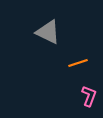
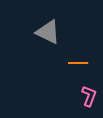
orange line: rotated 18 degrees clockwise
